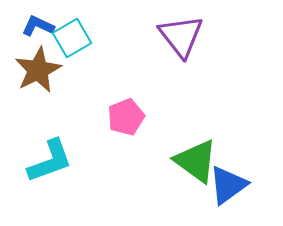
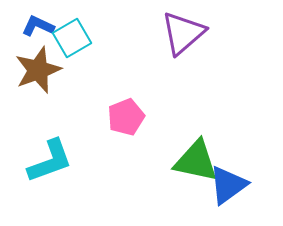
purple triangle: moved 2 px right, 3 px up; rotated 27 degrees clockwise
brown star: rotated 6 degrees clockwise
green triangle: rotated 24 degrees counterclockwise
